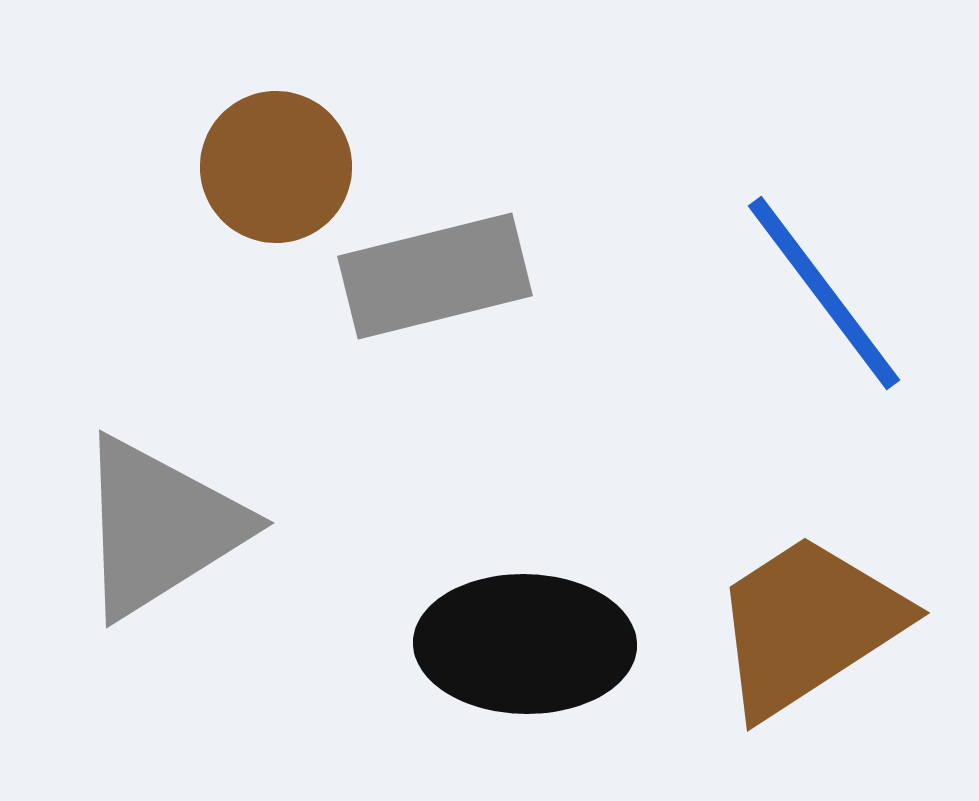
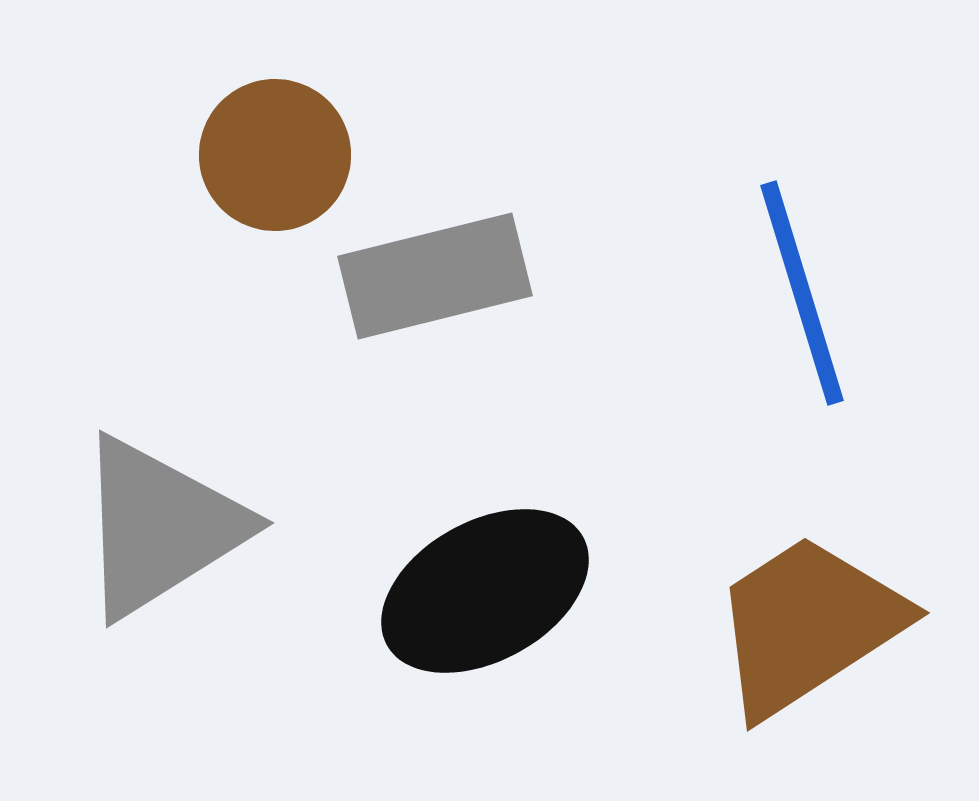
brown circle: moved 1 px left, 12 px up
blue line: moved 22 px left; rotated 20 degrees clockwise
black ellipse: moved 40 px left, 53 px up; rotated 30 degrees counterclockwise
